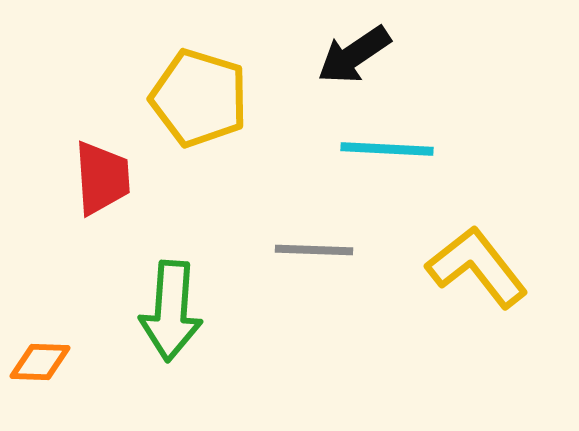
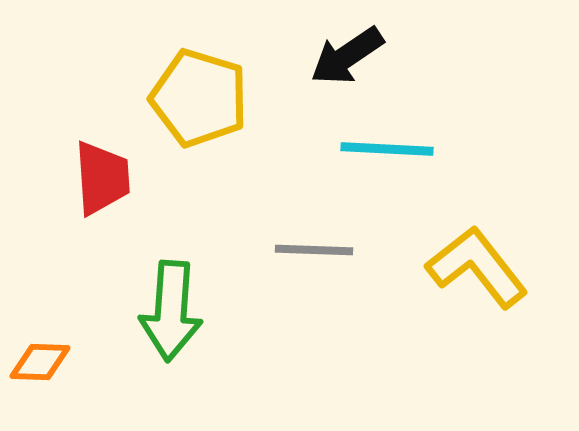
black arrow: moved 7 px left, 1 px down
